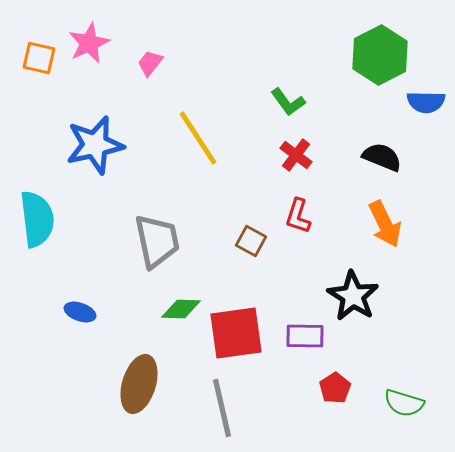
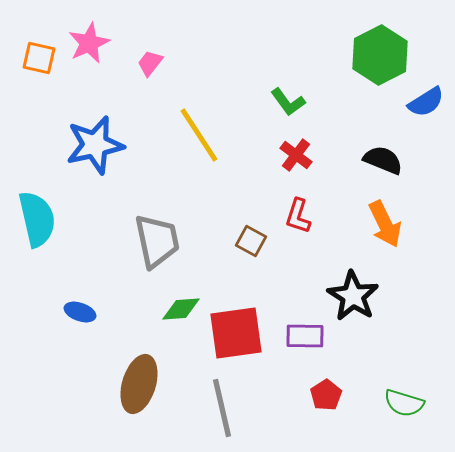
blue semicircle: rotated 33 degrees counterclockwise
yellow line: moved 1 px right, 3 px up
black semicircle: moved 1 px right, 3 px down
cyan semicircle: rotated 6 degrees counterclockwise
green diamond: rotated 6 degrees counterclockwise
red pentagon: moved 9 px left, 7 px down
